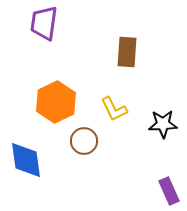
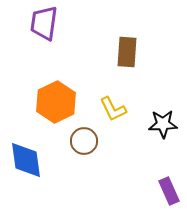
yellow L-shape: moved 1 px left
